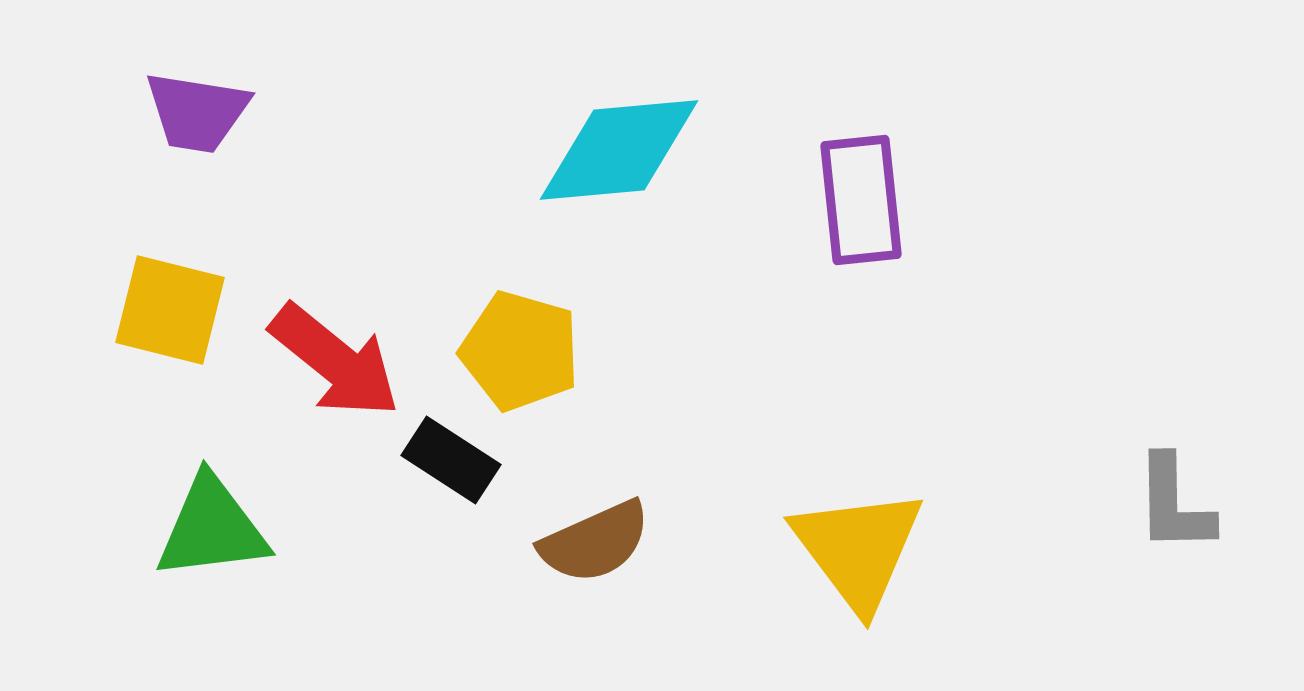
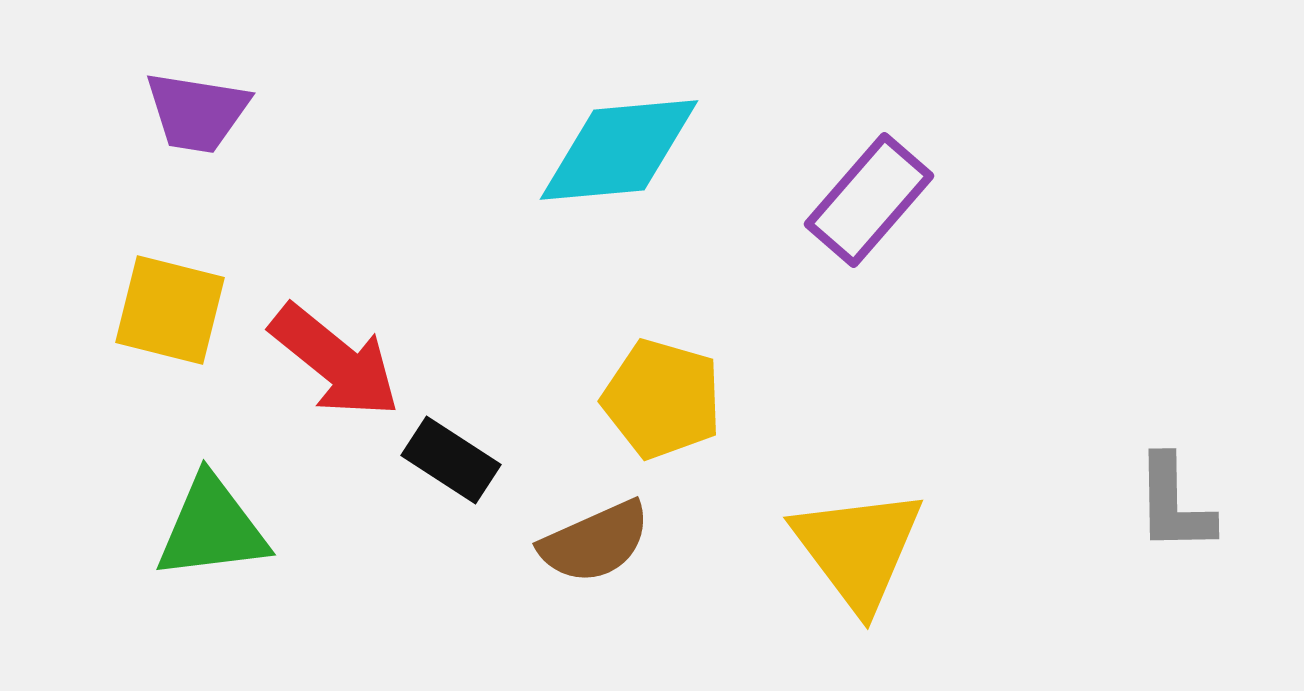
purple rectangle: moved 8 px right; rotated 47 degrees clockwise
yellow pentagon: moved 142 px right, 48 px down
